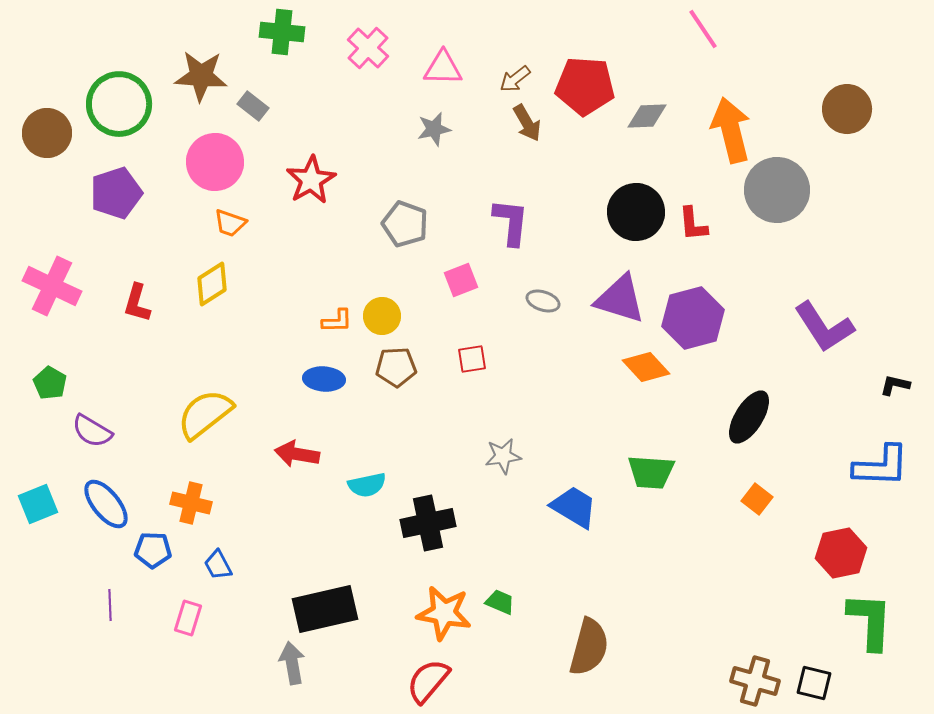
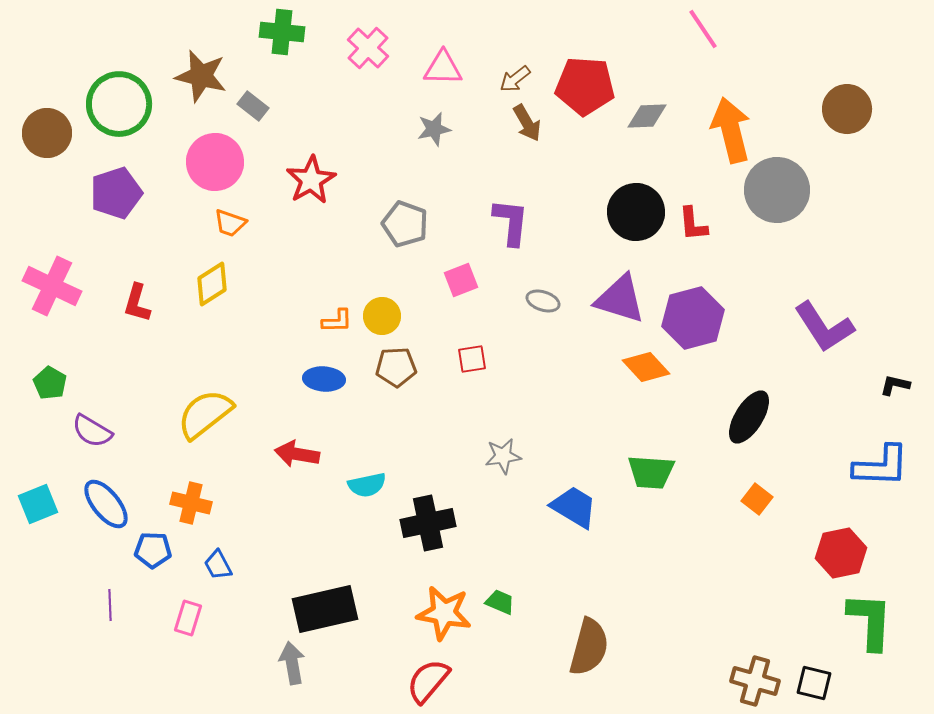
brown star at (201, 76): rotated 10 degrees clockwise
